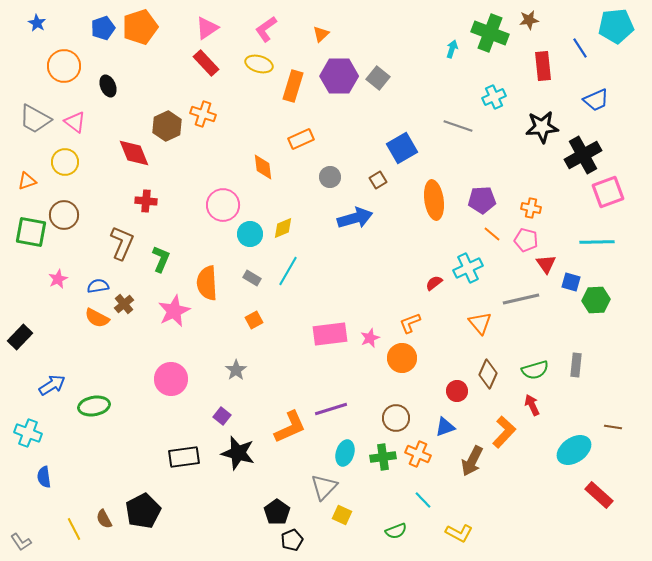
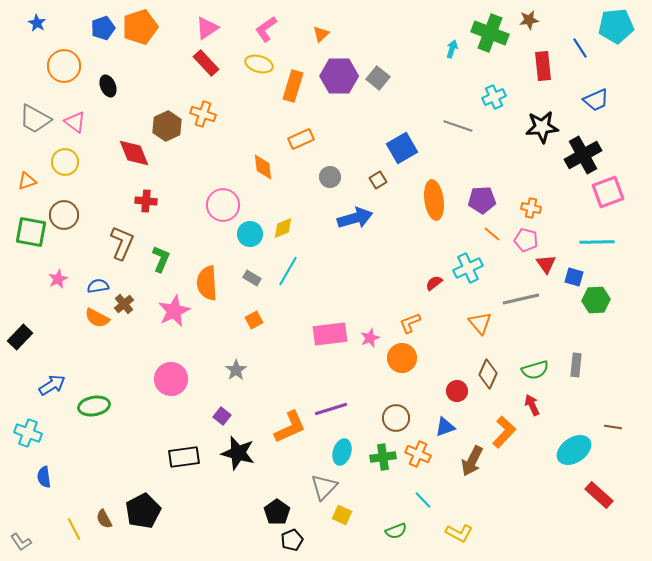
blue square at (571, 282): moved 3 px right, 5 px up
cyan ellipse at (345, 453): moved 3 px left, 1 px up
